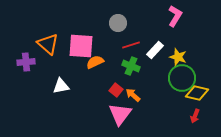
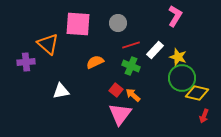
pink square: moved 3 px left, 22 px up
white triangle: moved 5 px down
red arrow: moved 9 px right
